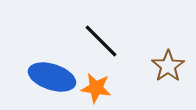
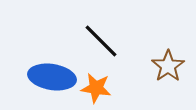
blue ellipse: rotated 9 degrees counterclockwise
